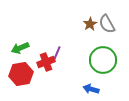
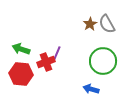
green arrow: moved 1 px right, 1 px down; rotated 42 degrees clockwise
green circle: moved 1 px down
red hexagon: rotated 15 degrees clockwise
